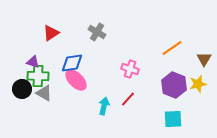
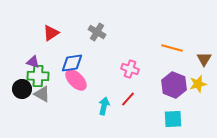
orange line: rotated 50 degrees clockwise
gray triangle: moved 2 px left, 1 px down
